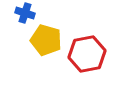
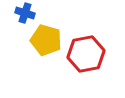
red hexagon: moved 1 px left
